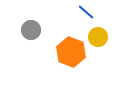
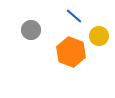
blue line: moved 12 px left, 4 px down
yellow circle: moved 1 px right, 1 px up
